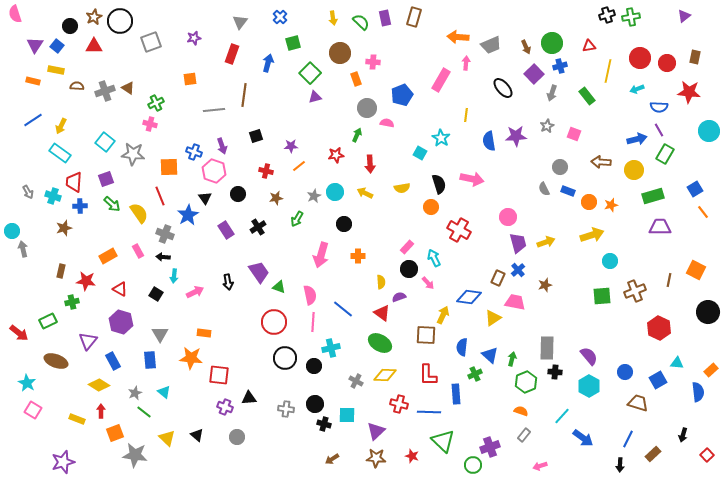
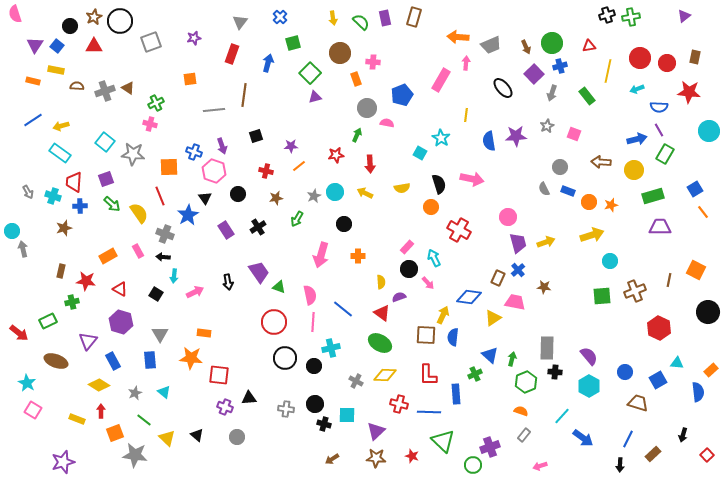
yellow arrow at (61, 126): rotated 49 degrees clockwise
brown star at (545, 285): moved 1 px left, 2 px down; rotated 24 degrees clockwise
blue semicircle at (462, 347): moved 9 px left, 10 px up
green line at (144, 412): moved 8 px down
